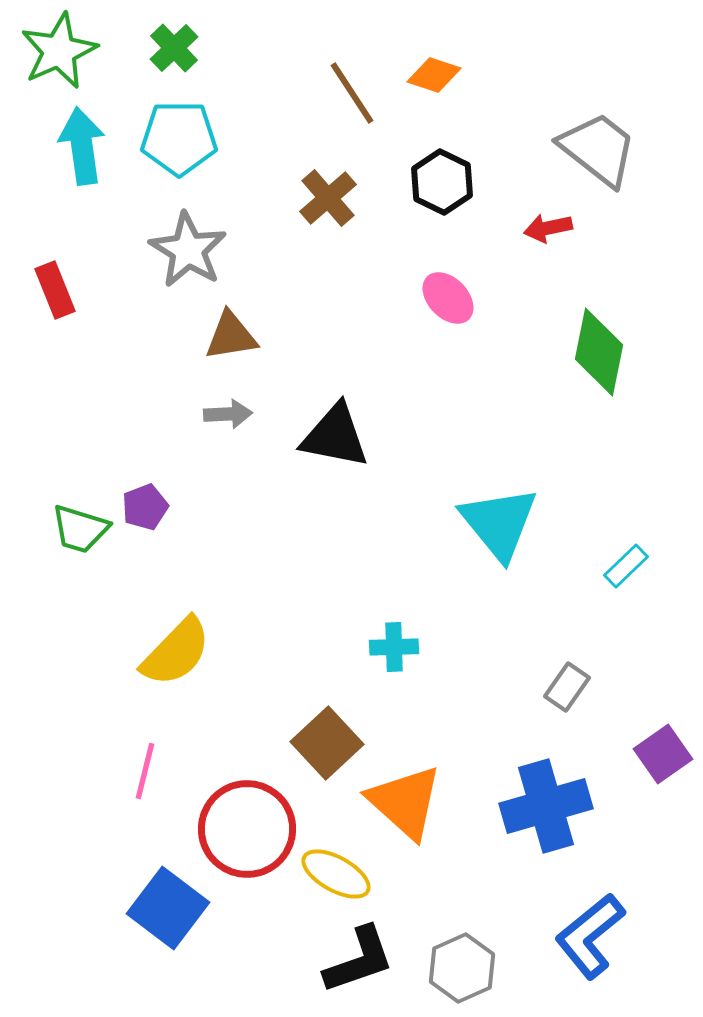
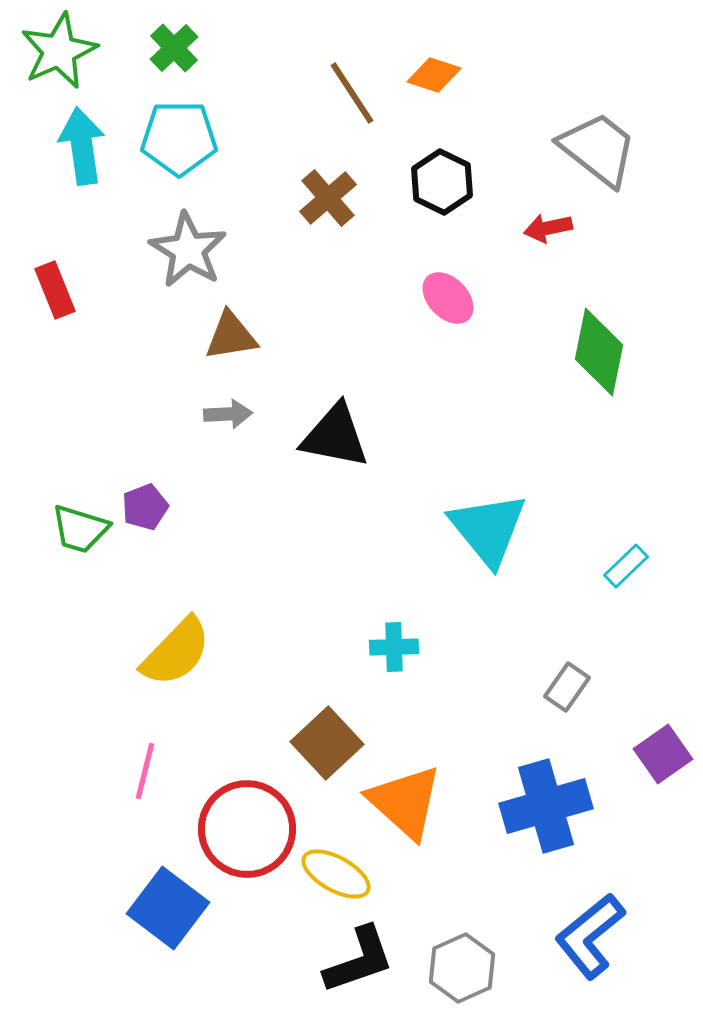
cyan triangle: moved 11 px left, 6 px down
